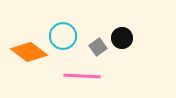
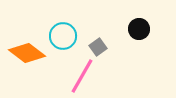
black circle: moved 17 px right, 9 px up
orange diamond: moved 2 px left, 1 px down
pink line: rotated 63 degrees counterclockwise
